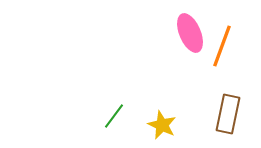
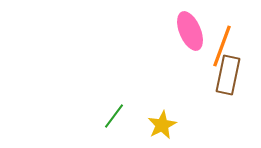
pink ellipse: moved 2 px up
brown rectangle: moved 39 px up
yellow star: rotated 20 degrees clockwise
